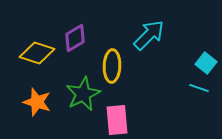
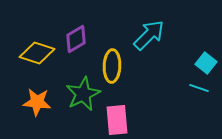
purple diamond: moved 1 px right, 1 px down
orange star: rotated 12 degrees counterclockwise
